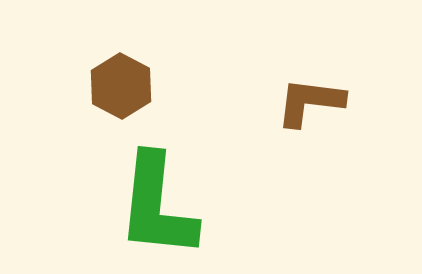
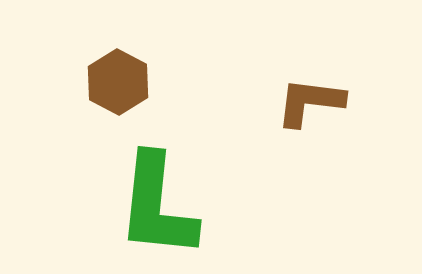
brown hexagon: moved 3 px left, 4 px up
